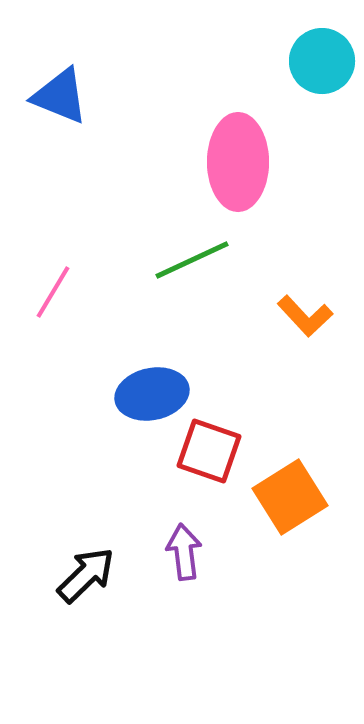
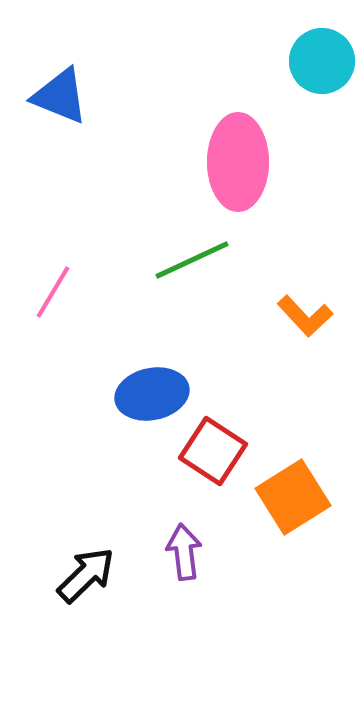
red square: moved 4 px right; rotated 14 degrees clockwise
orange square: moved 3 px right
